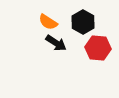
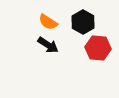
black arrow: moved 8 px left, 2 px down
